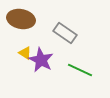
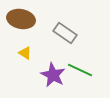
purple star: moved 12 px right, 15 px down
